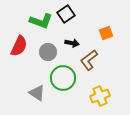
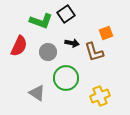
brown L-shape: moved 5 px right, 8 px up; rotated 70 degrees counterclockwise
green circle: moved 3 px right
